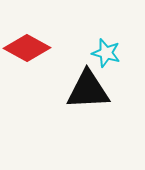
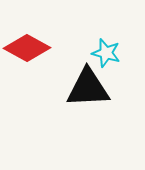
black triangle: moved 2 px up
